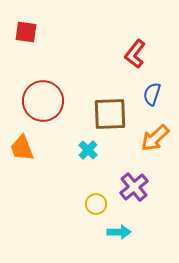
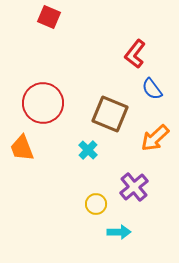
red square: moved 23 px right, 15 px up; rotated 15 degrees clockwise
blue semicircle: moved 5 px up; rotated 55 degrees counterclockwise
red circle: moved 2 px down
brown square: rotated 24 degrees clockwise
